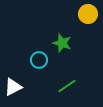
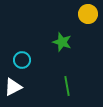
green star: moved 1 px up
cyan circle: moved 17 px left
green line: rotated 66 degrees counterclockwise
